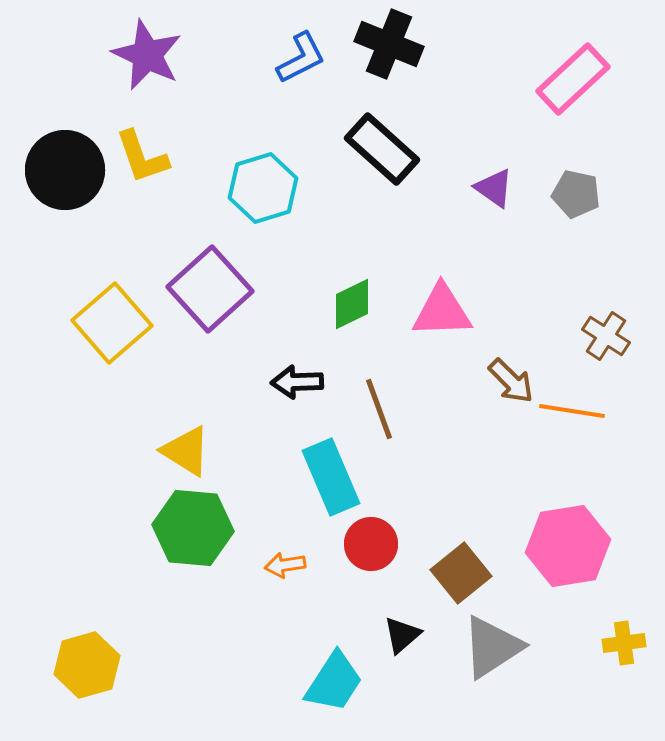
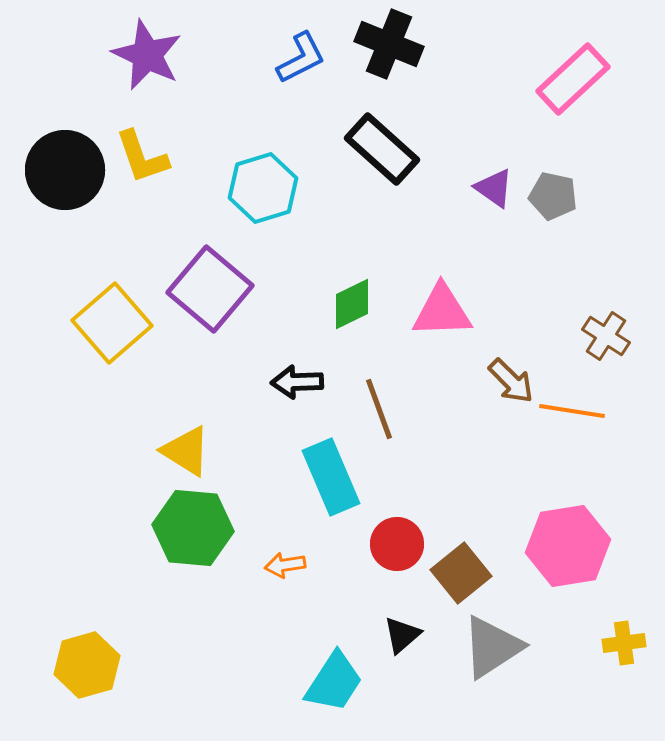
gray pentagon: moved 23 px left, 2 px down
purple square: rotated 8 degrees counterclockwise
red circle: moved 26 px right
